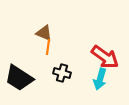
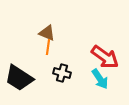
brown triangle: moved 3 px right
cyan arrow: rotated 50 degrees counterclockwise
